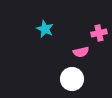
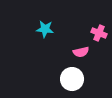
cyan star: rotated 18 degrees counterclockwise
pink cross: rotated 35 degrees clockwise
